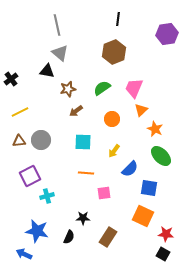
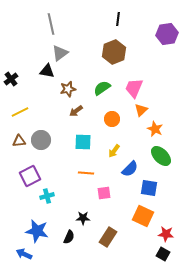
gray line: moved 6 px left, 1 px up
gray triangle: rotated 42 degrees clockwise
